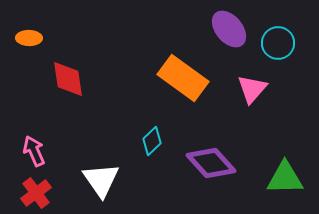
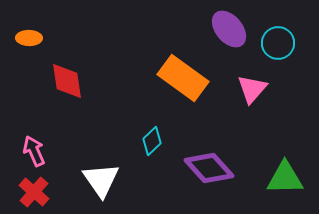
red diamond: moved 1 px left, 2 px down
purple diamond: moved 2 px left, 5 px down
red cross: moved 2 px left, 1 px up; rotated 12 degrees counterclockwise
